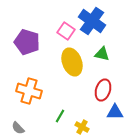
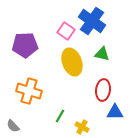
purple pentagon: moved 2 px left, 3 px down; rotated 20 degrees counterclockwise
red ellipse: rotated 10 degrees counterclockwise
gray semicircle: moved 5 px left, 2 px up
